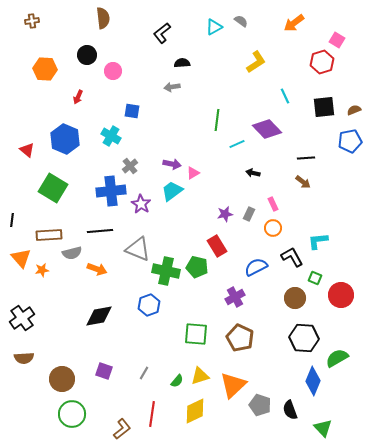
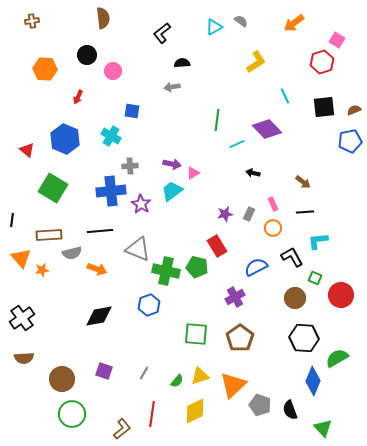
black line at (306, 158): moved 1 px left, 54 px down
gray cross at (130, 166): rotated 35 degrees clockwise
brown pentagon at (240, 338): rotated 12 degrees clockwise
